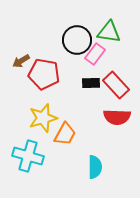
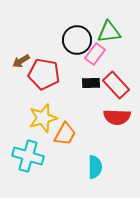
green triangle: rotated 15 degrees counterclockwise
